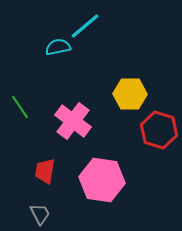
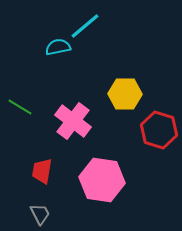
yellow hexagon: moved 5 px left
green line: rotated 25 degrees counterclockwise
red trapezoid: moved 3 px left
